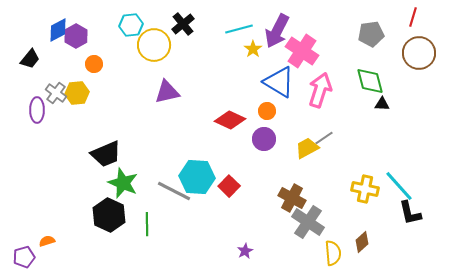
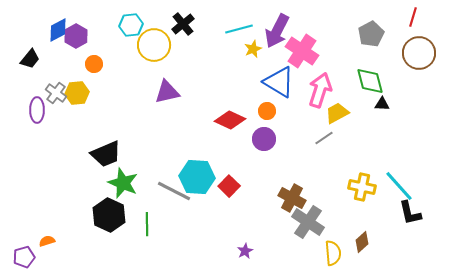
gray pentagon at (371, 34): rotated 20 degrees counterclockwise
yellow star at (253, 49): rotated 12 degrees clockwise
yellow trapezoid at (307, 148): moved 30 px right, 35 px up
yellow cross at (365, 189): moved 3 px left, 2 px up
